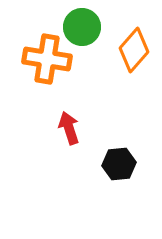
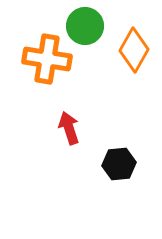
green circle: moved 3 px right, 1 px up
orange diamond: rotated 12 degrees counterclockwise
